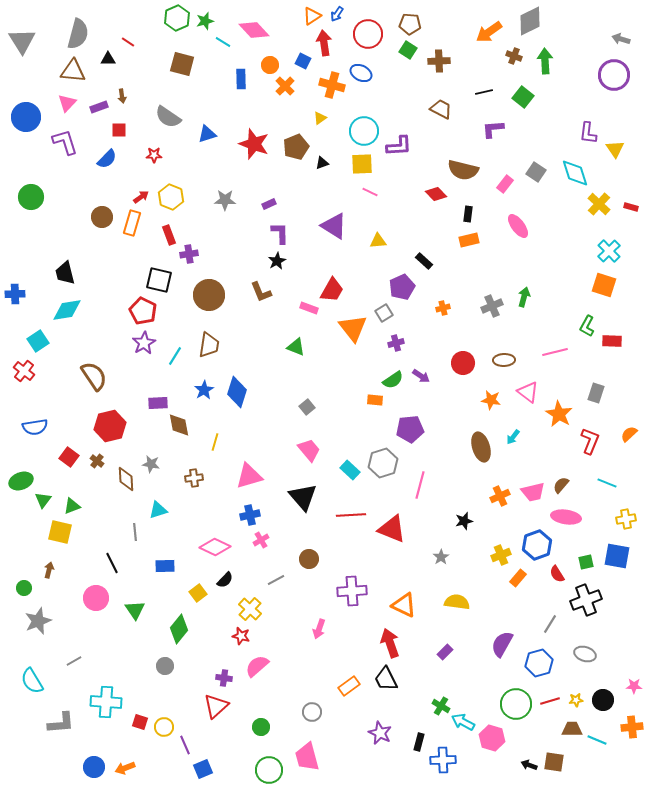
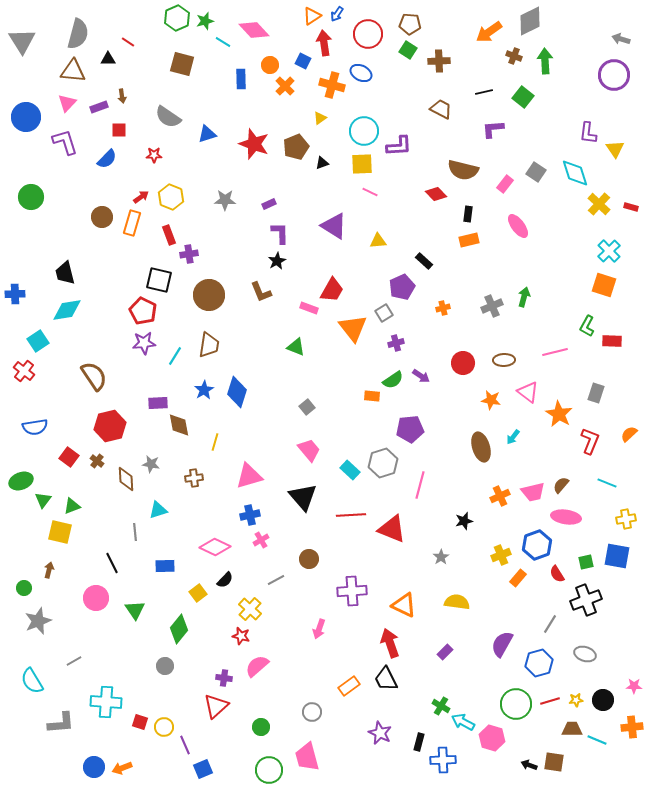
purple star at (144, 343): rotated 25 degrees clockwise
orange rectangle at (375, 400): moved 3 px left, 4 px up
orange arrow at (125, 768): moved 3 px left
